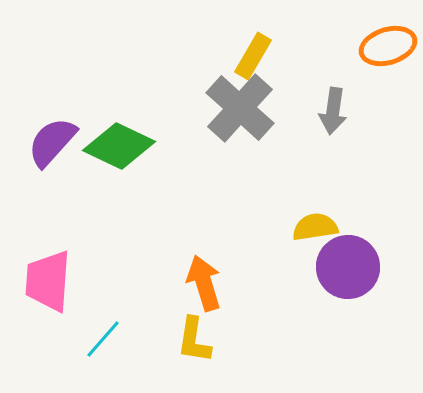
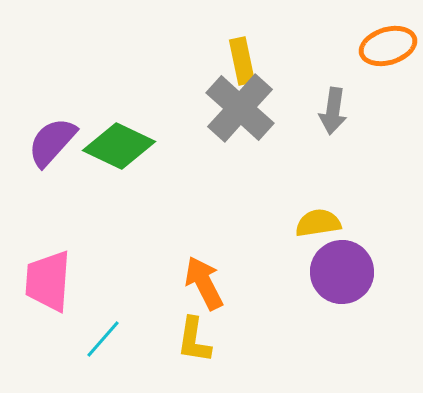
yellow rectangle: moved 11 px left, 5 px down; rotated 42 degrees counterclockwise
yellow semicircle: moved 3 px right, 4 px up
purple circle: moved 6 px left, 5 px down
orange arrow: rotated 10 degrees counterclockwise
